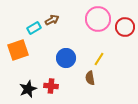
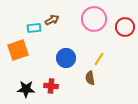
pink circle: moved 4 px left
cyan rectangle: rotated 24 degrees clockwise
black star: moved 2 px left; rotated 24 degrees clockwise
